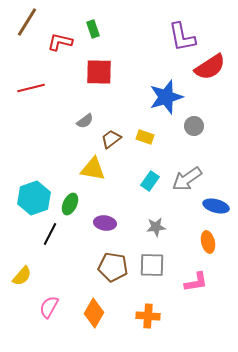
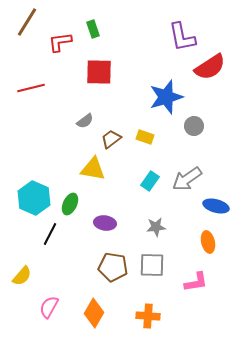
red L-shape: rotated 20 degrees counterclockwise
cyan hexagon: rotated 16 degrees counterclockwise
